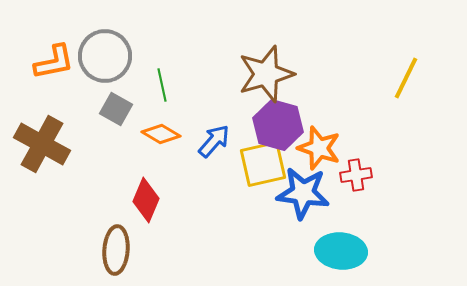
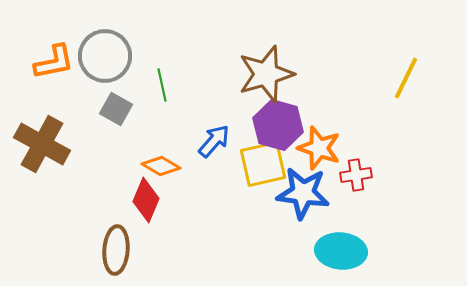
orange diamond: moved 32 px down
